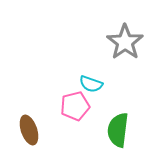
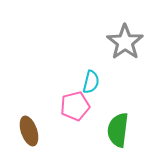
cyan semicircle: moved 2 px up; rotated 95 degrees counterclockwise
brown ellipse: moved 1 px down
